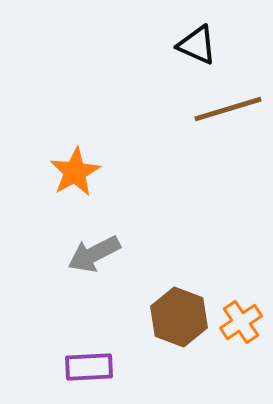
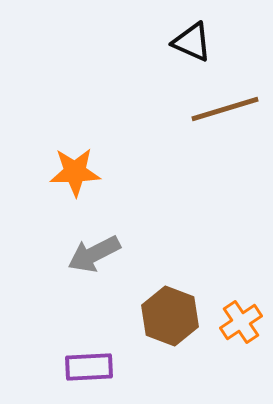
black triangle: moved 5 px left, 3 px up
brown line: moved 3 px left
orange star: rotated 27 degrees clockwise
brown hexagon: moved 9 px left, 1 px up
